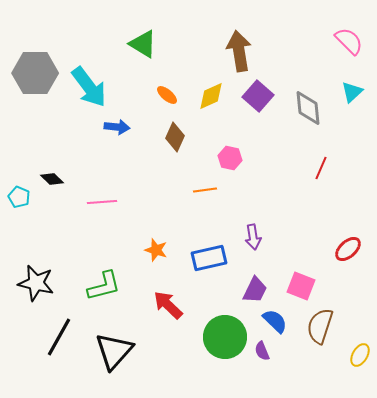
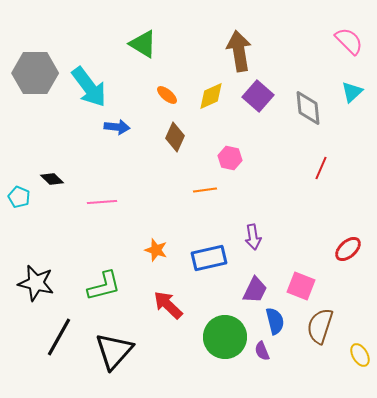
blue semicircle: rotated 32 degrees clockwise
yellow ellipse: rotated 60 degrees counterclockwise
